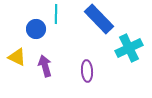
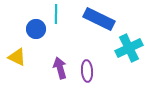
blue rectangle: rotated 20 degrees counterclockwise
purple arrow: moved 15 px right, 2 px down
